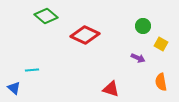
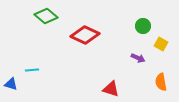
blue triangle: moved 3 px left, 4 px up; rotated 24 degrees counterclockwise
